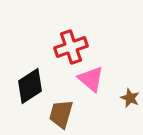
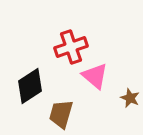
pink triangle: moved 4 px right, 3 px up
